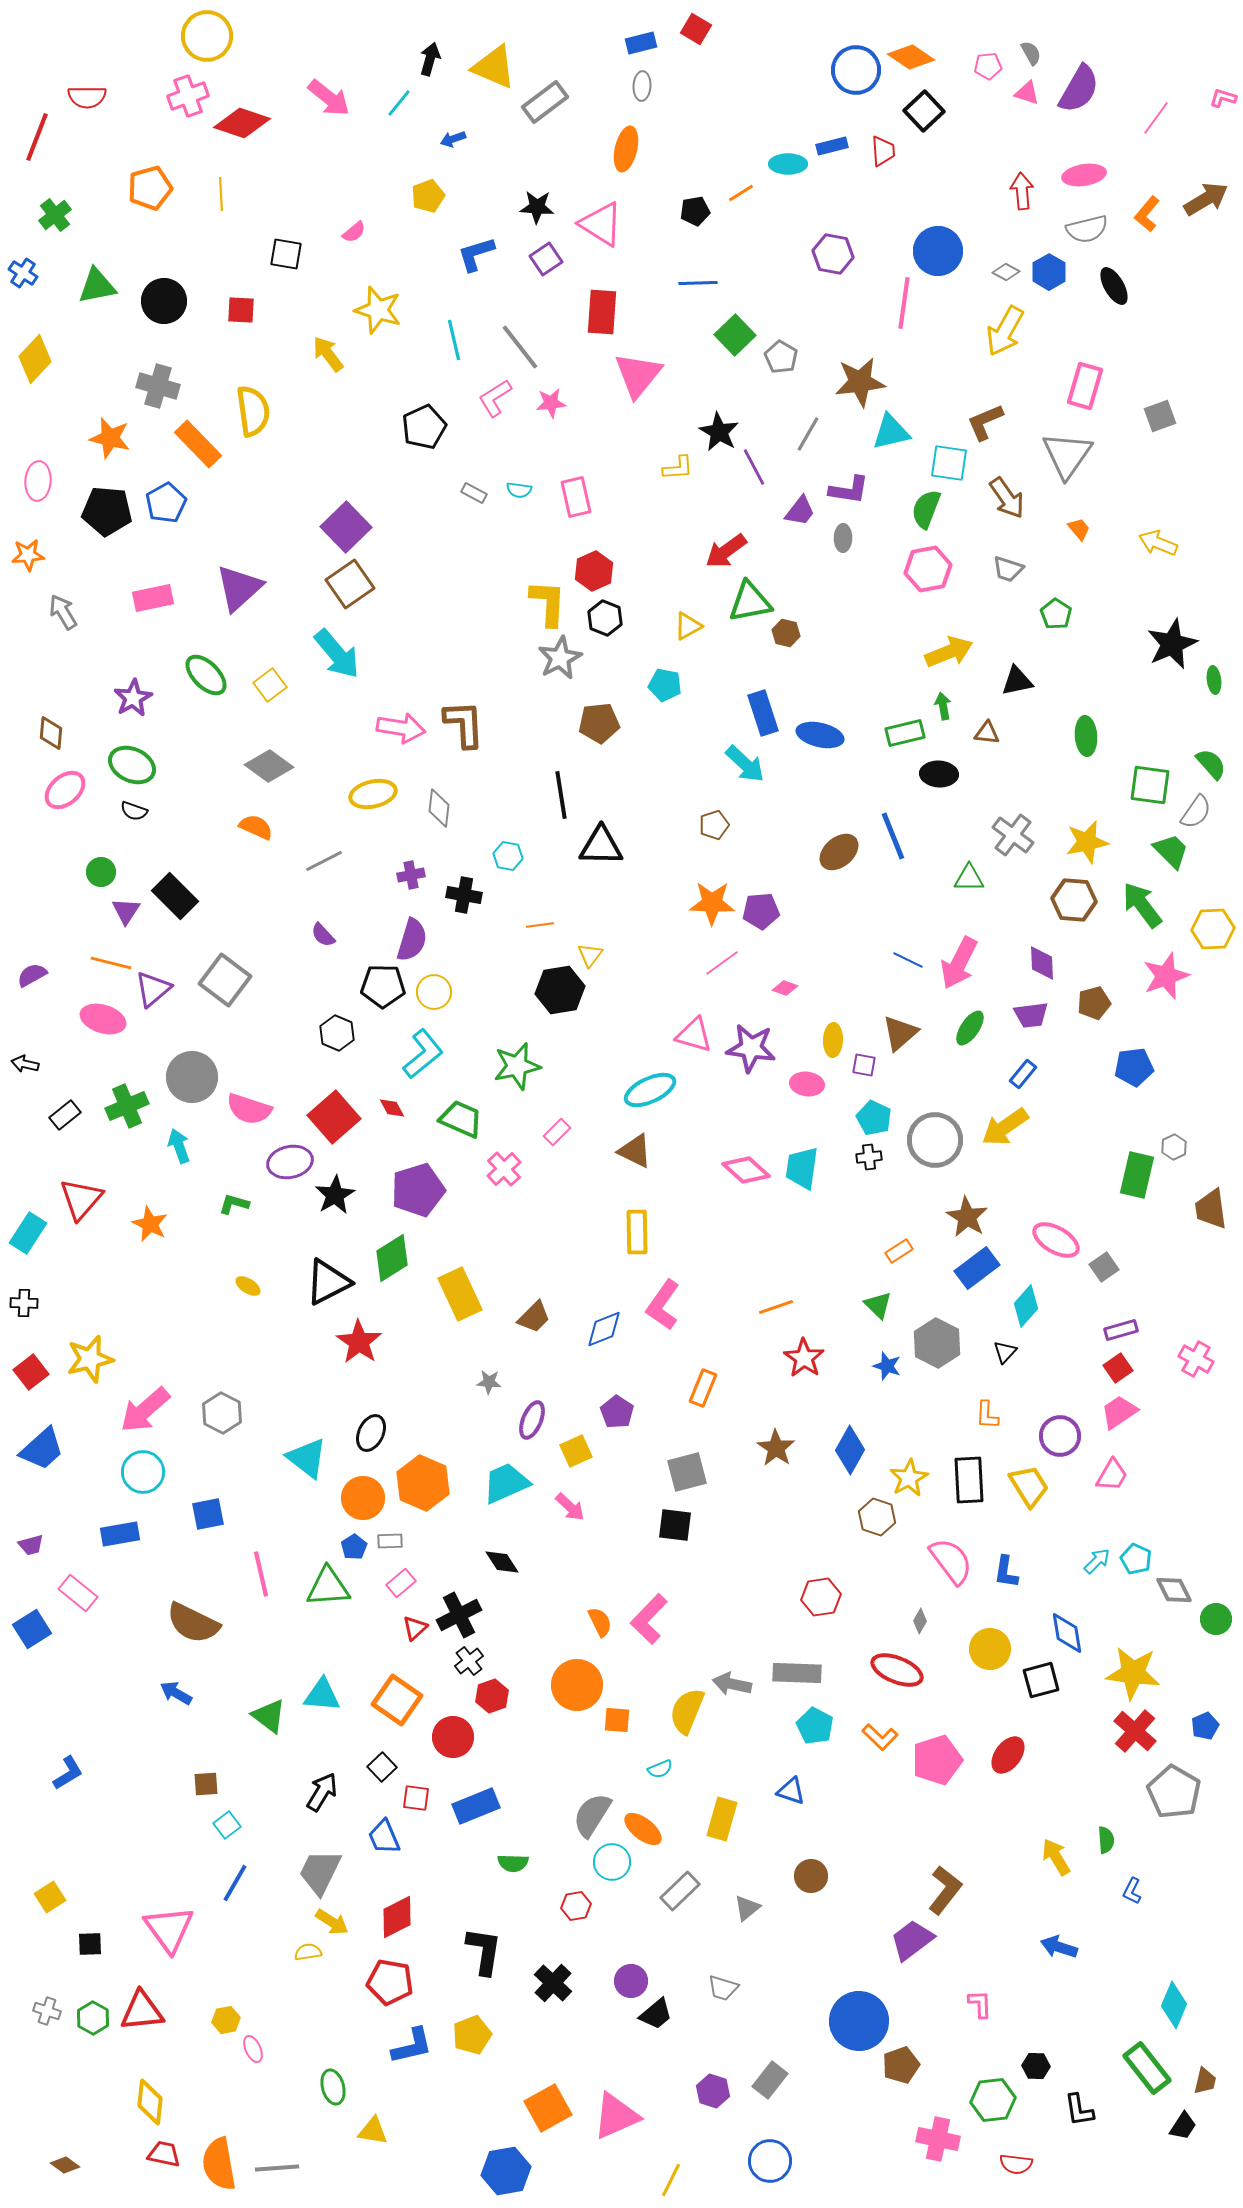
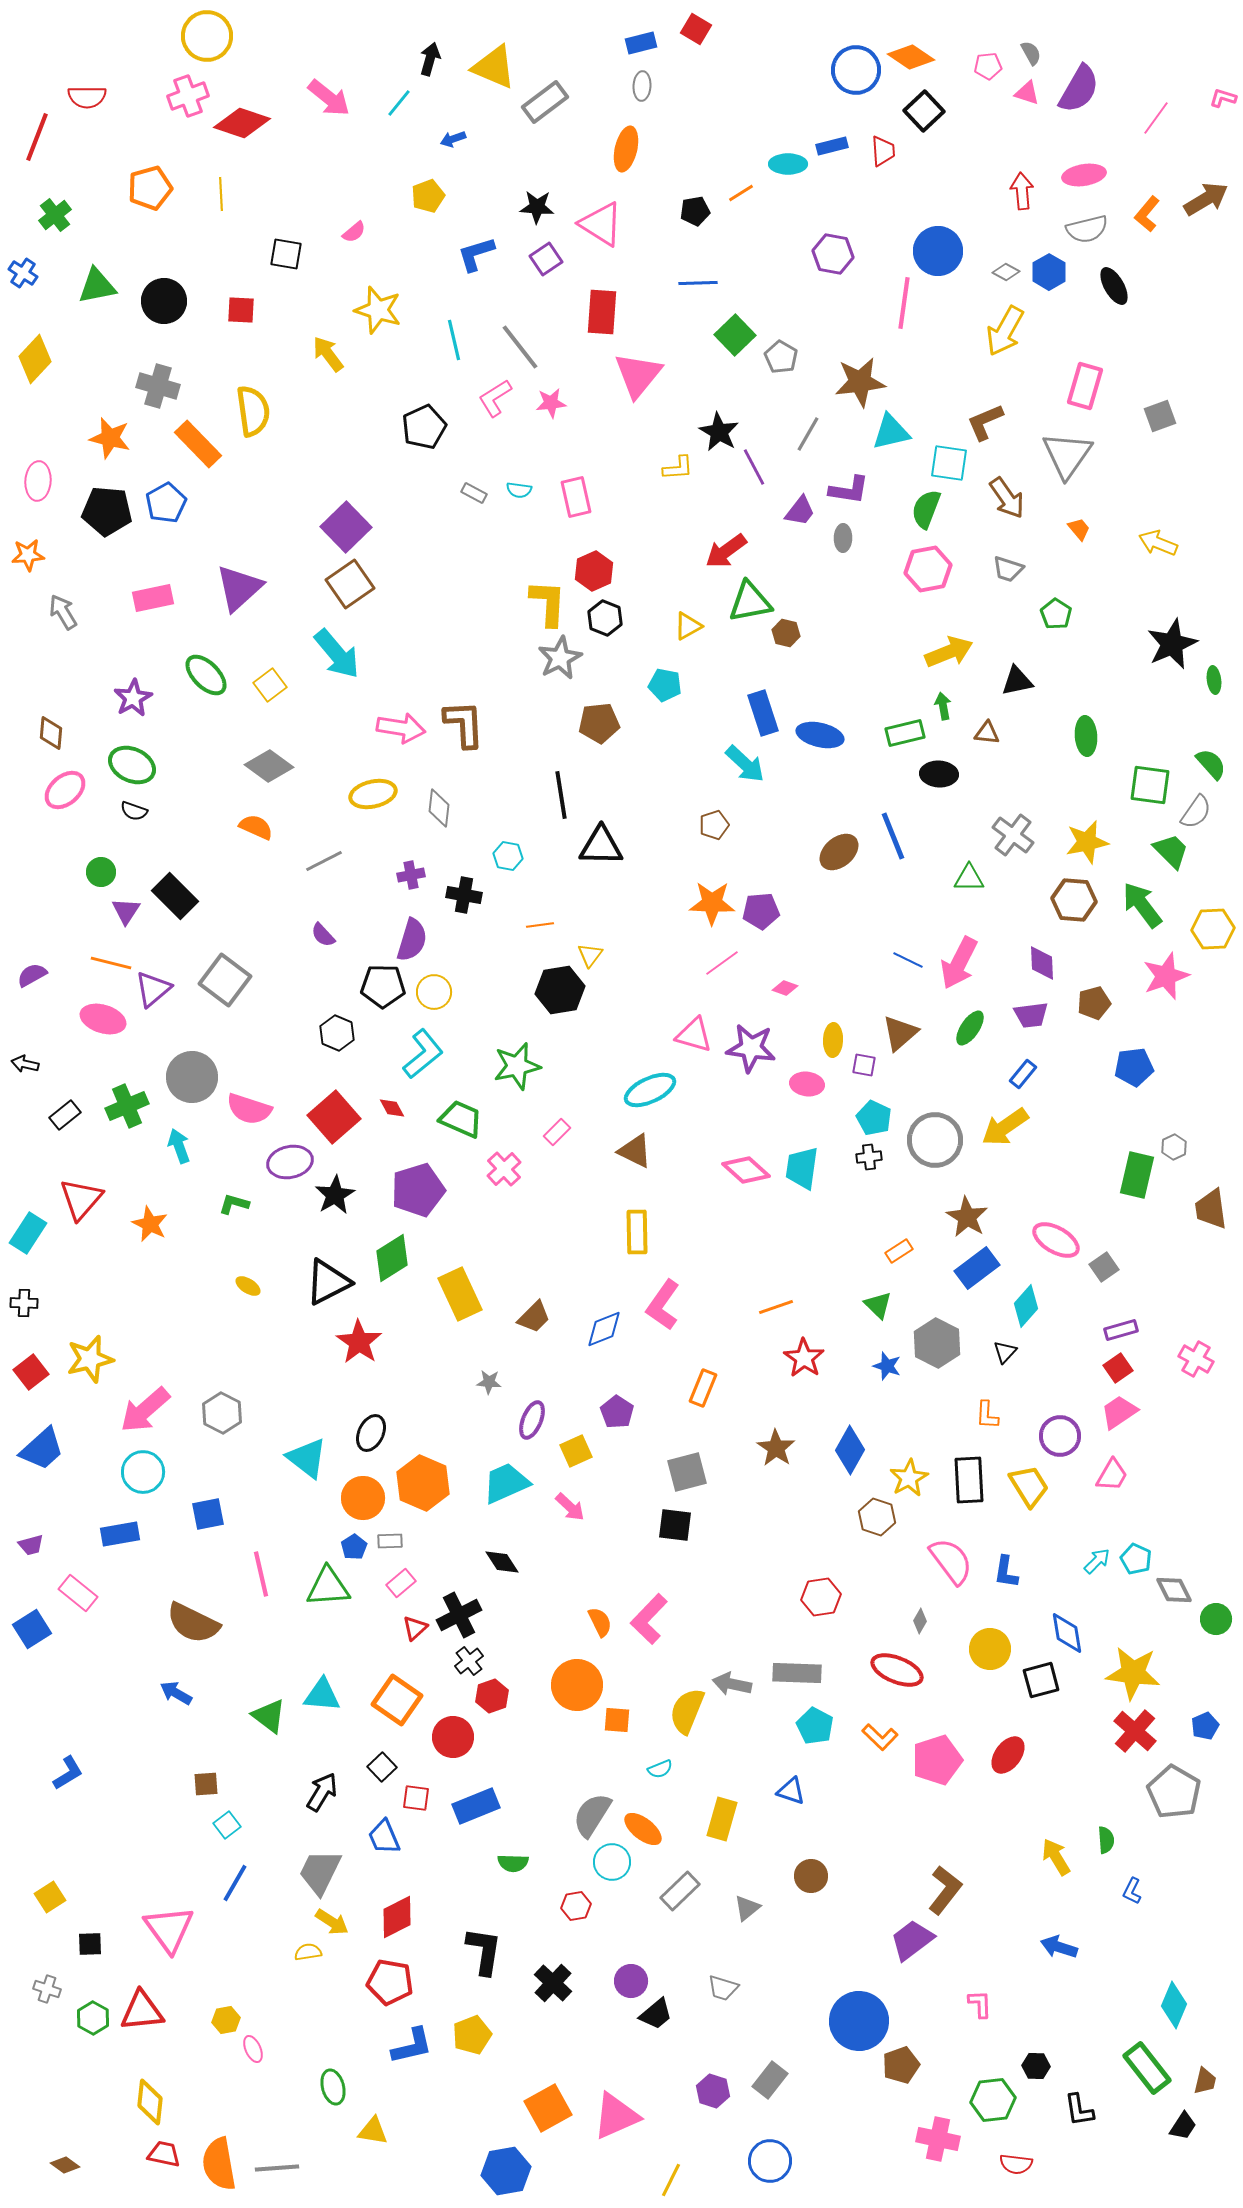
gray cross at (47, 2011): moved 22 px up
